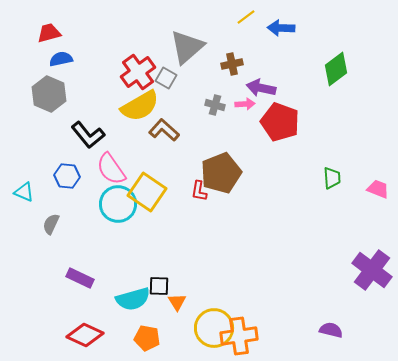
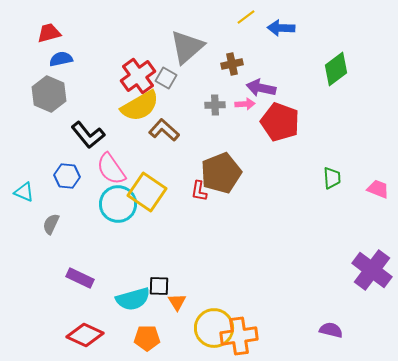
red cross: moved 4 px down
gray cross: rotated 18 degrees counterclockwise
orange pentagon: rotated 10 degrees counterclockwise
